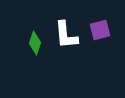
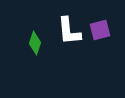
white L-shape: moved 3 px right, 4 px up
